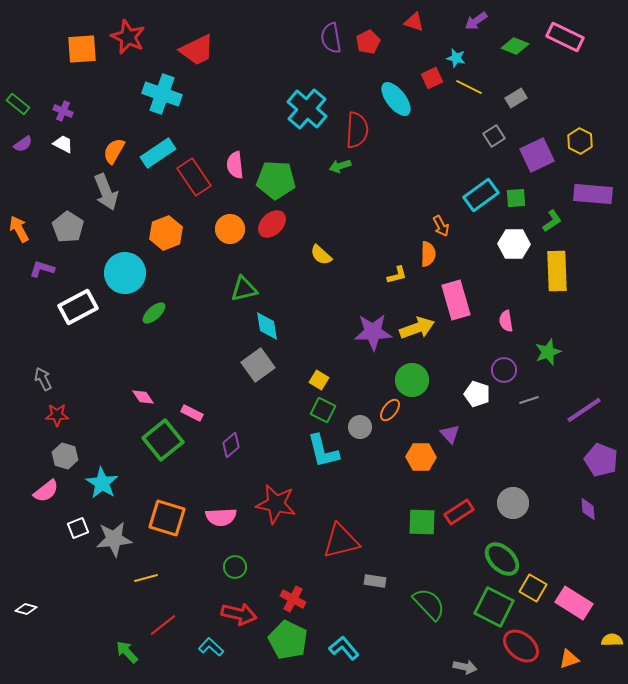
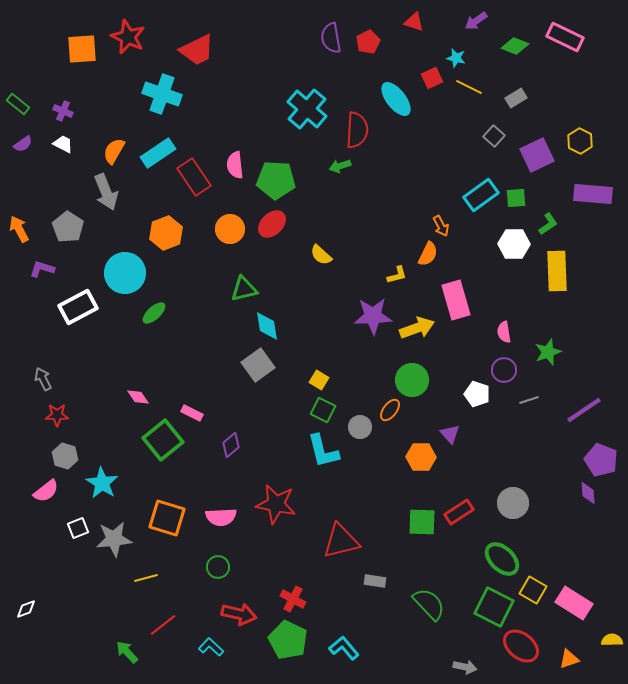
gray square at (494, 136): rotated 15 degrees counterclockwise
green L-shape at (552, 221): moved 4 px left, 3 px down
orange semicircle at (428, 254): rotated 25 degrees clockwise
pink semicircle at (506, 321): moved 2 px left, 11 px down
purple star at (373, 332): moved 16 px up
pink diamond at (143, 397): moved 5 px left
purple diamond at (588, 509): moved 16 px up
green circle at (235, 567): moved 17 px left
yellow square at (533, 588): moved 2 px down
white diamond at (26, 609): rotated 35 degrees counterclockwise
